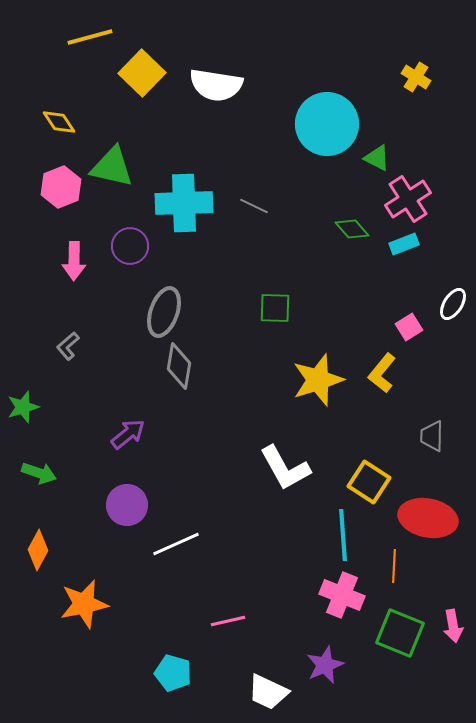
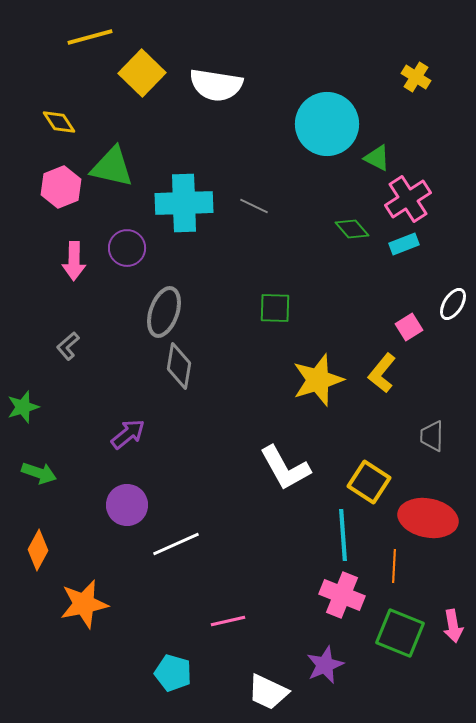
purple circle at (130, 246): moved 3 px left, 2 px down
